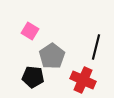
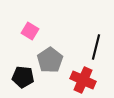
gray pentagon: moved 2 px left, 4 px down
black pentagon: moved 10 px left
